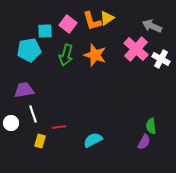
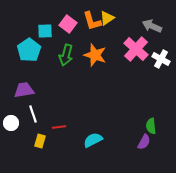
cyan pentagon: rotated 25 degrees counterclockwise
